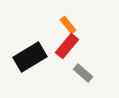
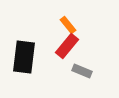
black rectangle: moved 6 px left; rotated 52 degrees counterclockwise
gray rectangle: moved 1 px left, 2 px up; rotated 18 degrees counterclockwise
